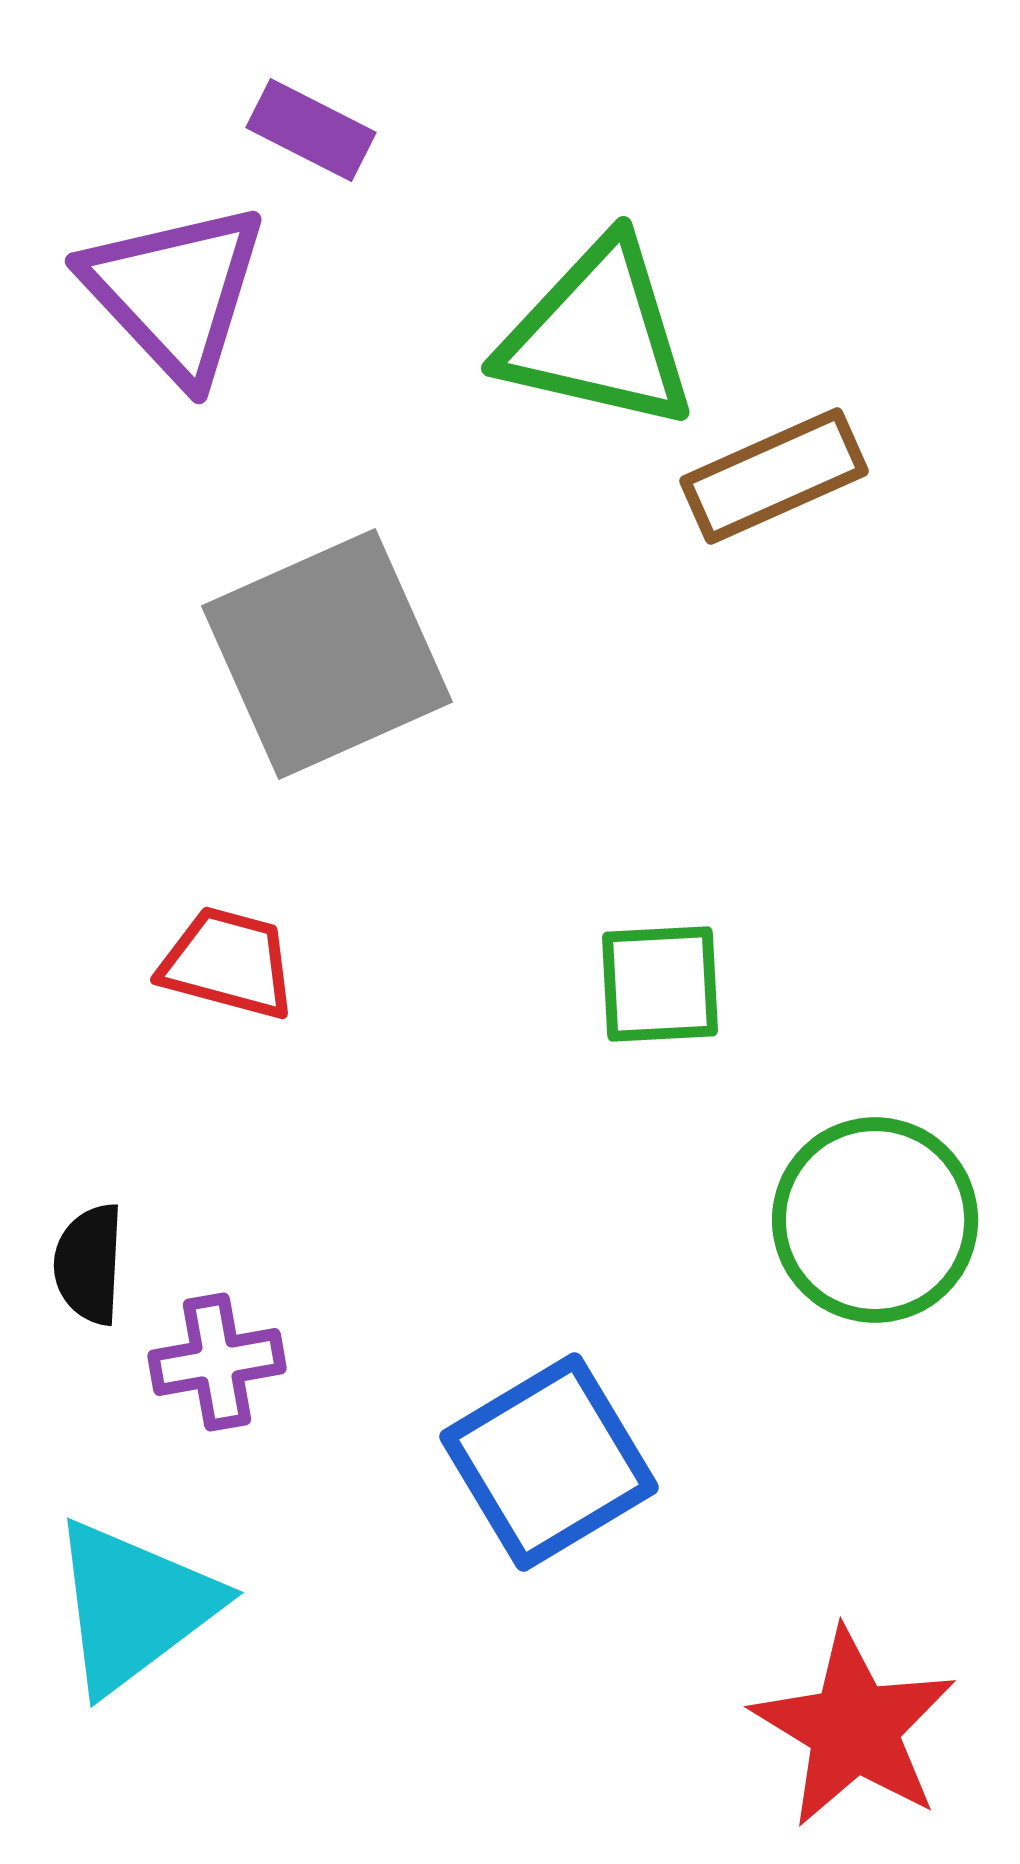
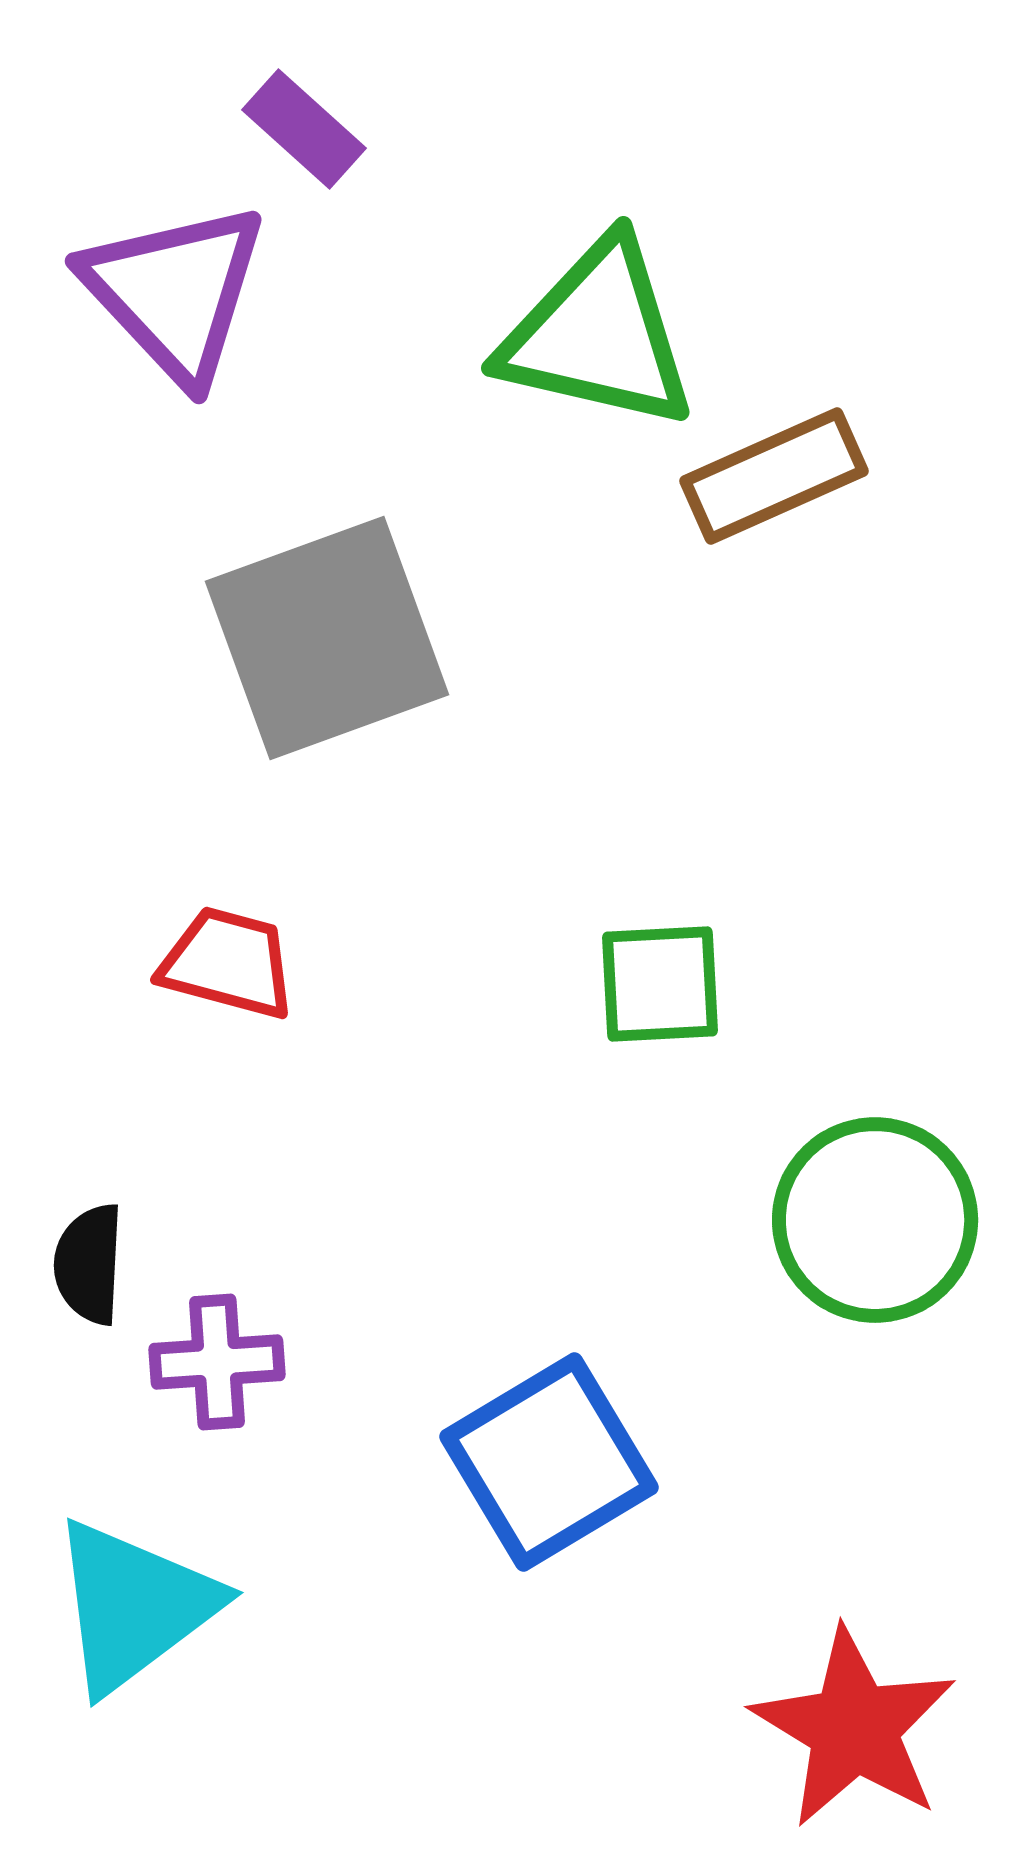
purple rectangle: moved 7 px left, 1 px up; rotated 15 degrees clockwise
gray square: moved 16 px up; rotated 4 degrees clockwise
purple cross: rotated 6 degrees clockwise
